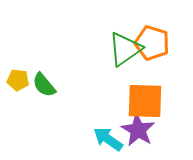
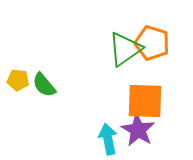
cyan arrow: rotated 44 degrees clockwise
